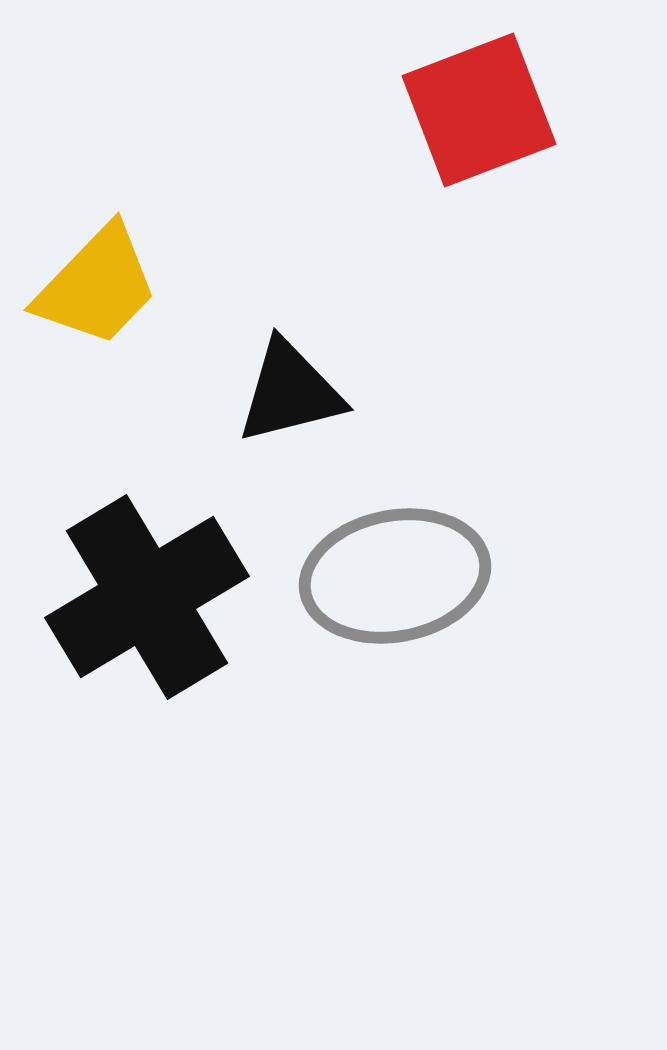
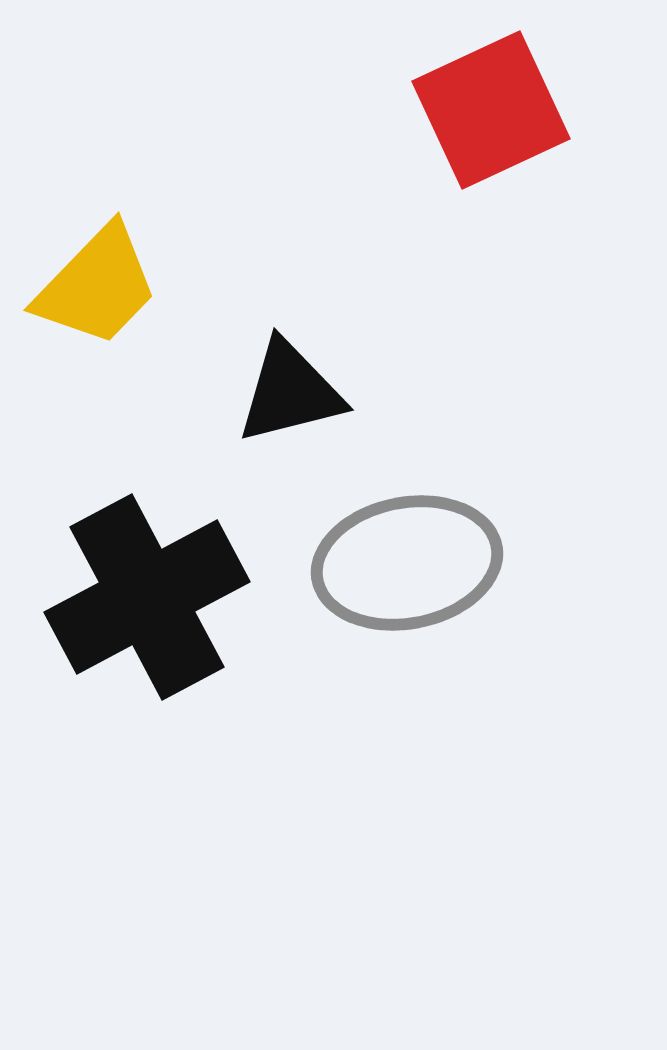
red square: moved 12 px right; rotated 4 degrees counterclockwise
gray ellipse: moved 12 px right, 13 px up
black cross: rotated 3 degrees clockwise
